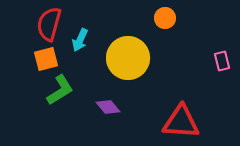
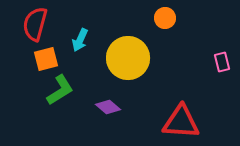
red semicircle: moved 14 px left
pink rectangle: moved 1 px down
purple diamond: rotated 10 degrees counterclockwise
